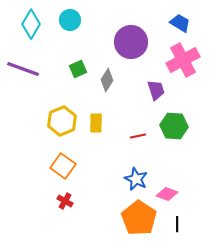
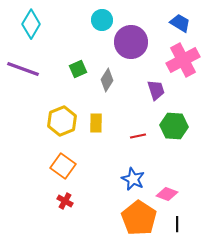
cyan circle: moved 32 px right
blue star: moved 3 px left
